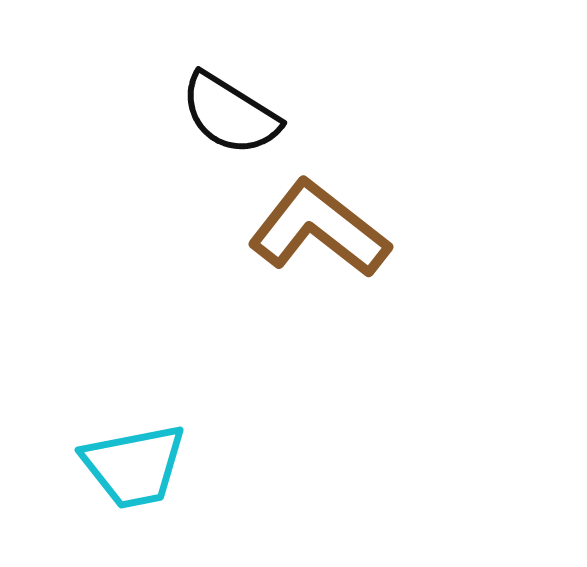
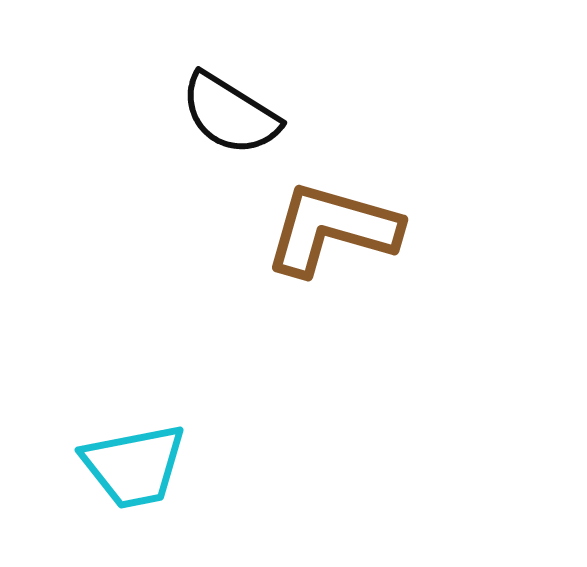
brown L-shape: moved 13 px right; rotated 22 degrees counterclockwise
